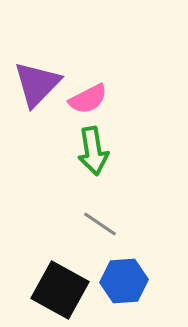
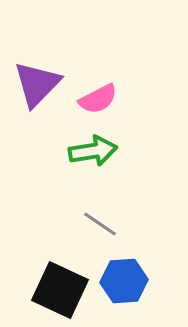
pink semicircle: moved 10 px right
green arrow: rotated 90 degrees counterclockwise
black square: rotated 4 degrees counterclockwise
